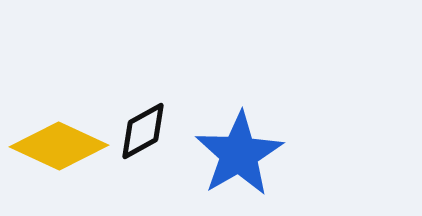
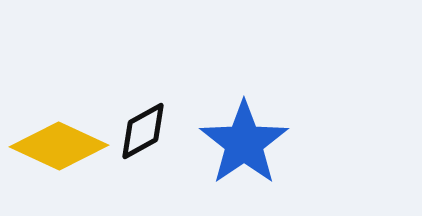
blue star: moved 5 px right, 11 px up; rotated 4 degrees counterclockwise
